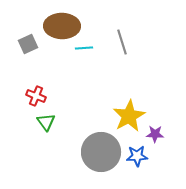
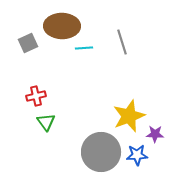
gray square: moved 1 px up
red cross: rotated 36 degrees counterclockwise
yellow star: rotated 8 degrees clockwise
blue star: moved 1 px up
